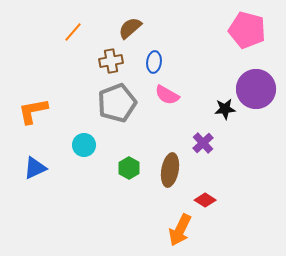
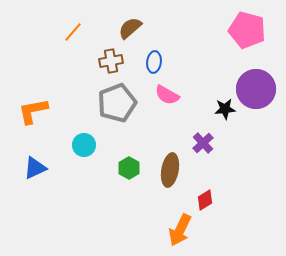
red diamond: rotated 65 degrees counterclockwise
